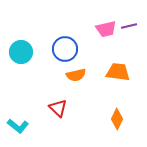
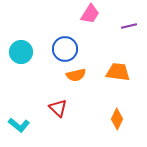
pink trapezoid: moved 16 px left, 15 px up; rotated 45 degrees counterclockwise
cyan L-shape: moved 1 px right, 1 px up
